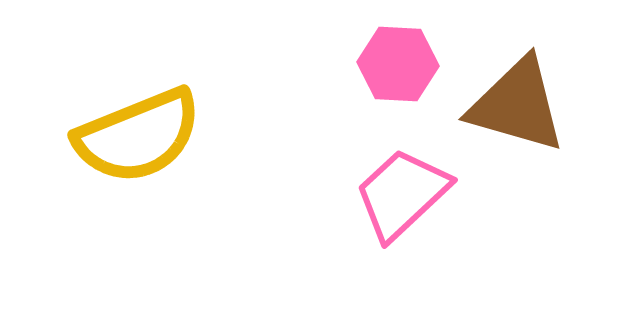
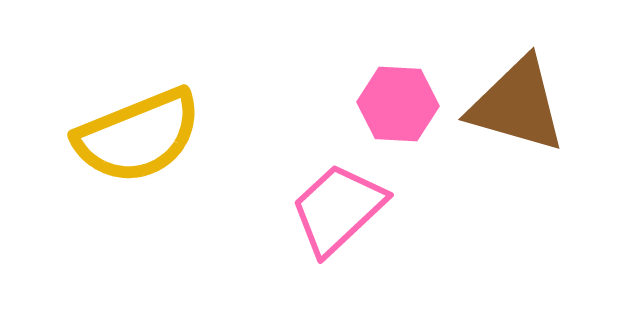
pink hexagon: moved 40 px down
pink trapezoid: moved 64 px left, 15 px down
